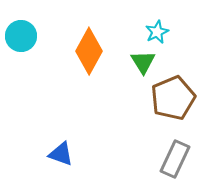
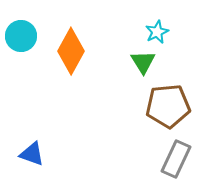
orange diamond: moved 18 px left
brown pentagon: moved 5 px left, 8 px down; rotated 18 degrees clockwise
blue triangle: moved 29 px left
gray rectangle: moved 1 px right
